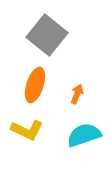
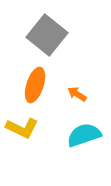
orange arrow: rotated 78 degrees counterclockwise
yellow L-shape: moved 5 px left, 2 px up
